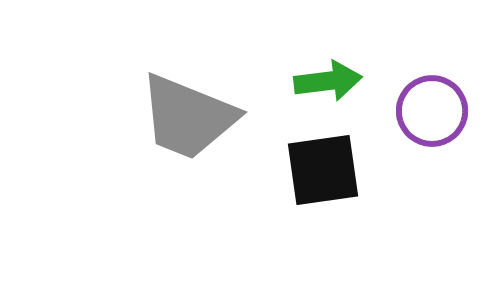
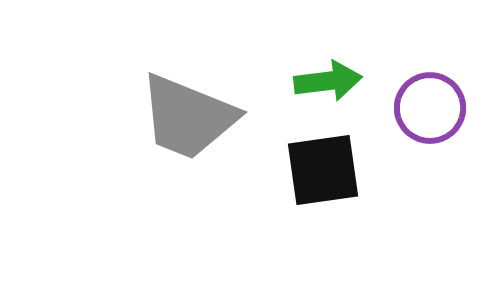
purple circle: moved 2 px left, 3 px up
